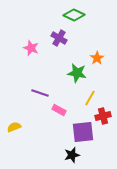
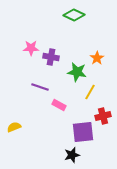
purple cross: moved 8 px left, 19 px down; rotated 21 degrees counterclockwise
pink star: rotated 21 degrees counterclockwise
green star: moved 1 px up
purple line: moved 6 px up
yellow line: moved 6 px up
pink rectangle: moved 5 px up
